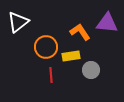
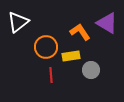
purple triangle: rotated 25 degrees clockwise
